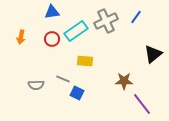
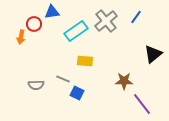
gray cross: rotated 15 degrees counterclockwise
red circle: moved 18 px left, 15 px up
